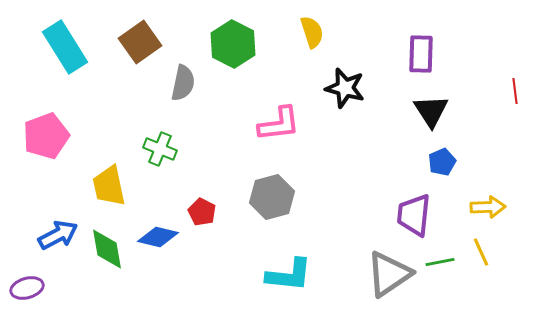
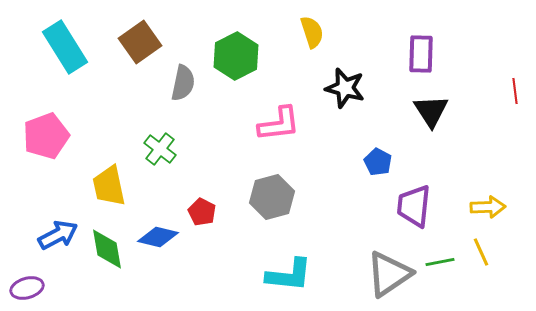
green hexagon: moved 3 px right, 12 px down; rotated 6 degrees clockwise
green cross: rotated 16 degrees clockwise
blue pentagon: moved 64 px left; rotated 20 degrees counterclockwise
purple trapezoid: moved 9 px up
